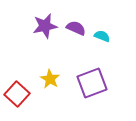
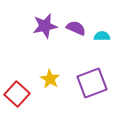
cyan semicircle: rotated 21 degrees counterclockwise
